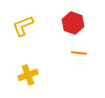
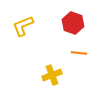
yellow cross: moved 24 px right
